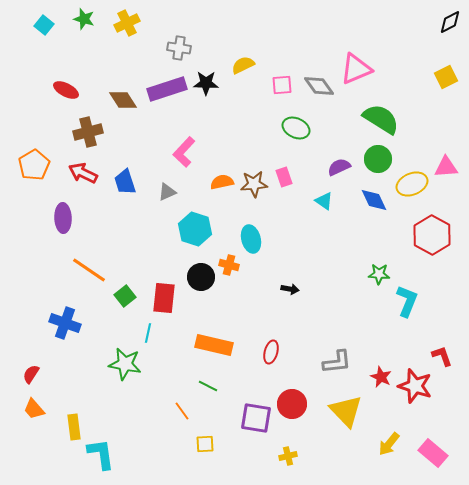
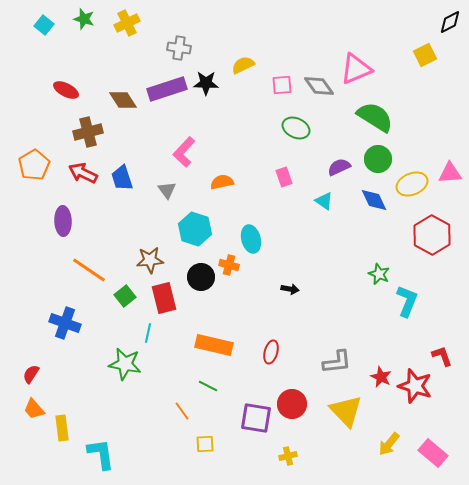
yellow square at (446, 77): moved 21 px left, 22 px up
green semicircle at (381, 119): moved 6 px left, 2 px up
pink triangle at (446, 167): moved 4 px right, 6 px down
blue trapezoid at (125, 182): moved 3 px left, 4 px up
brown star at (254, 184): moved 104 px left, 76 px down
gray triangle at (167, 192): moved 2 px up; rotated 42 degrees counterclockwise
purple ellipse at (63, 218): moved 3 px down
green star at (379, 274): rotated 20 degrees clockwise
red rectangle at (164, 298): rotated 20 degrees counterclockwise
yellow rectangle at (74, 427): moved 12 px left, 1 px down
